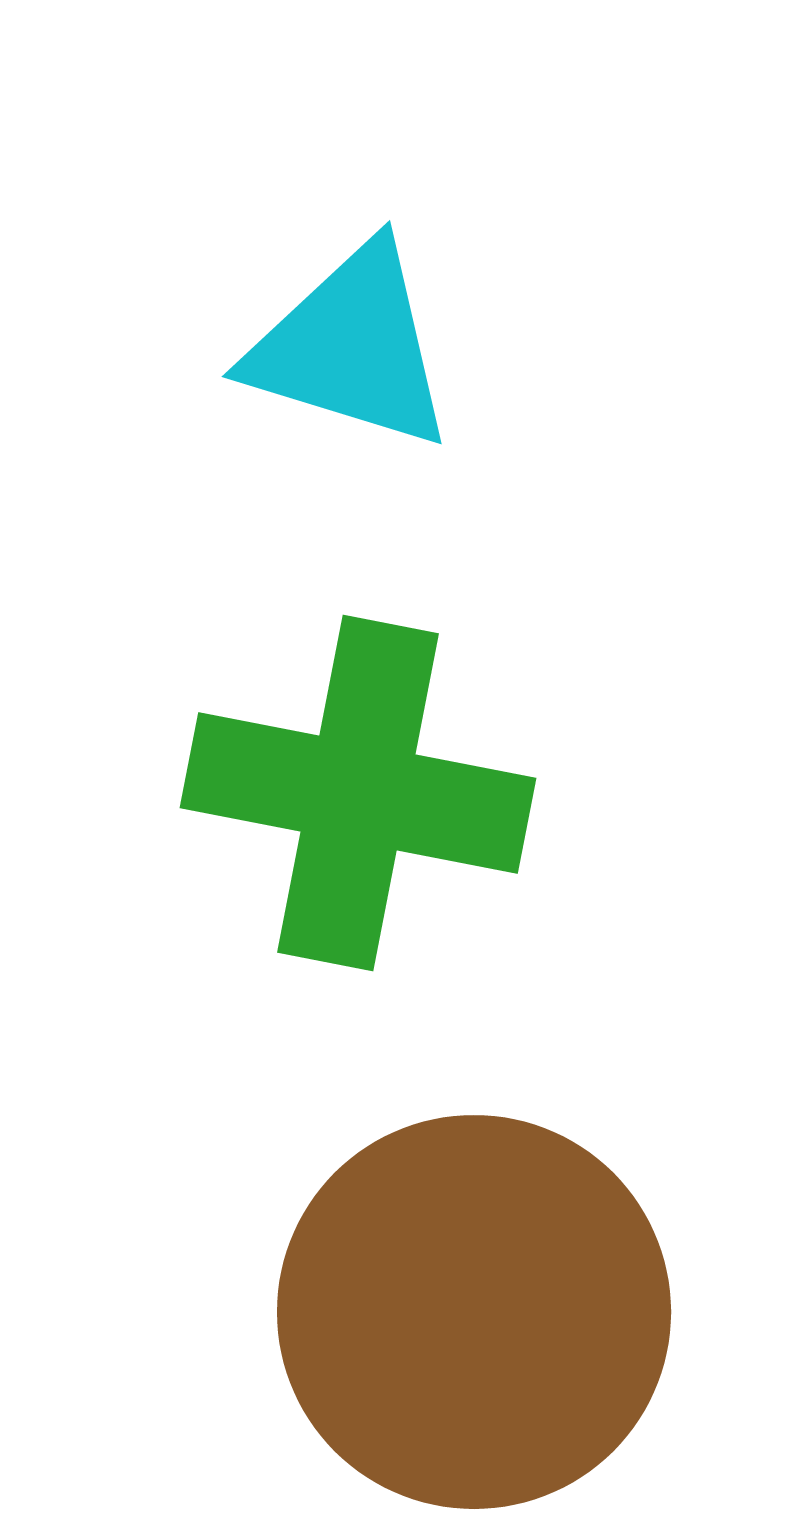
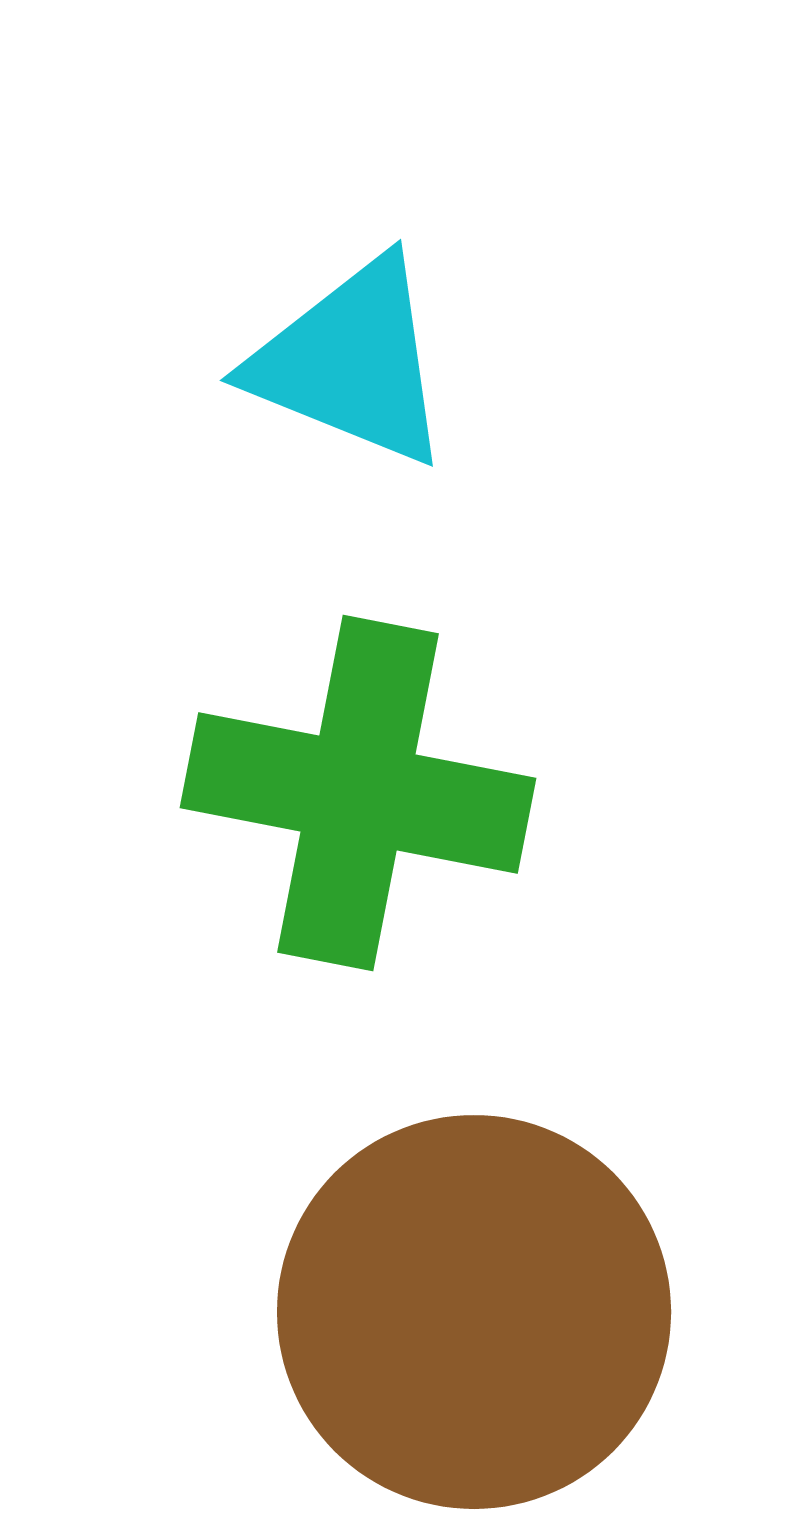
cyan triangle: moved 15 px down; rotated 5 degrees clockwise
